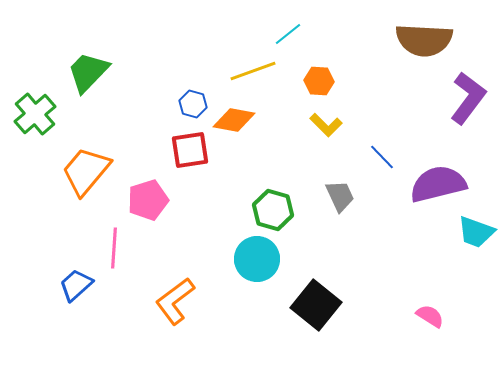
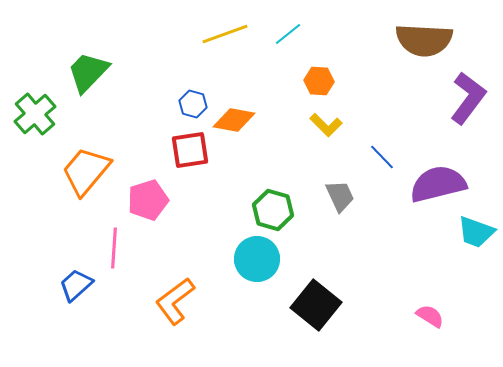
yellow line: moved 28 px left, 37 px up
